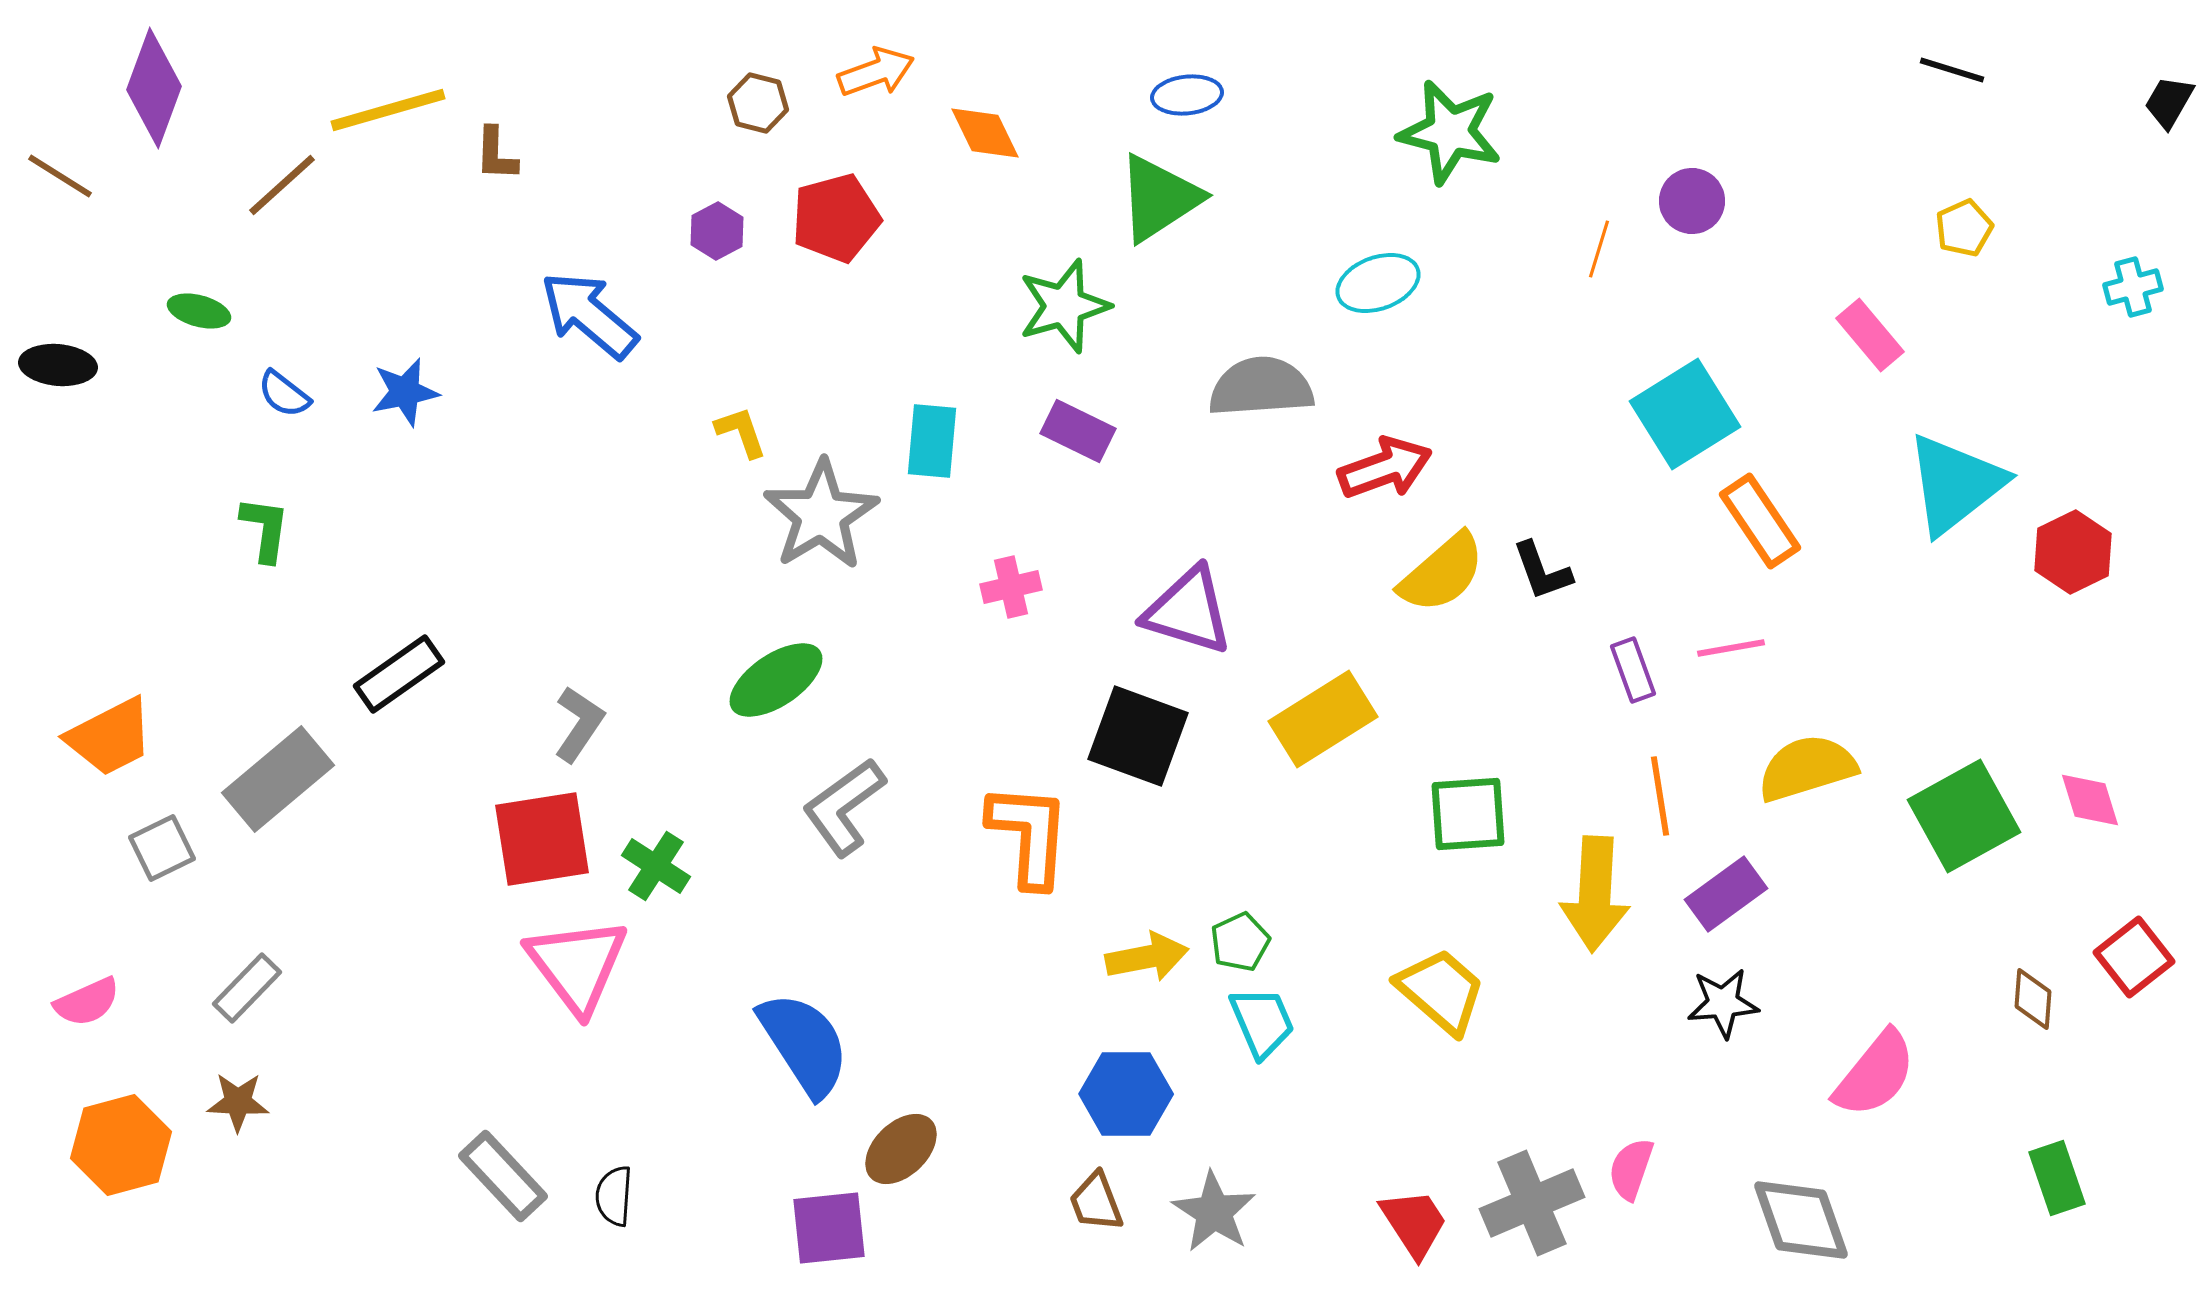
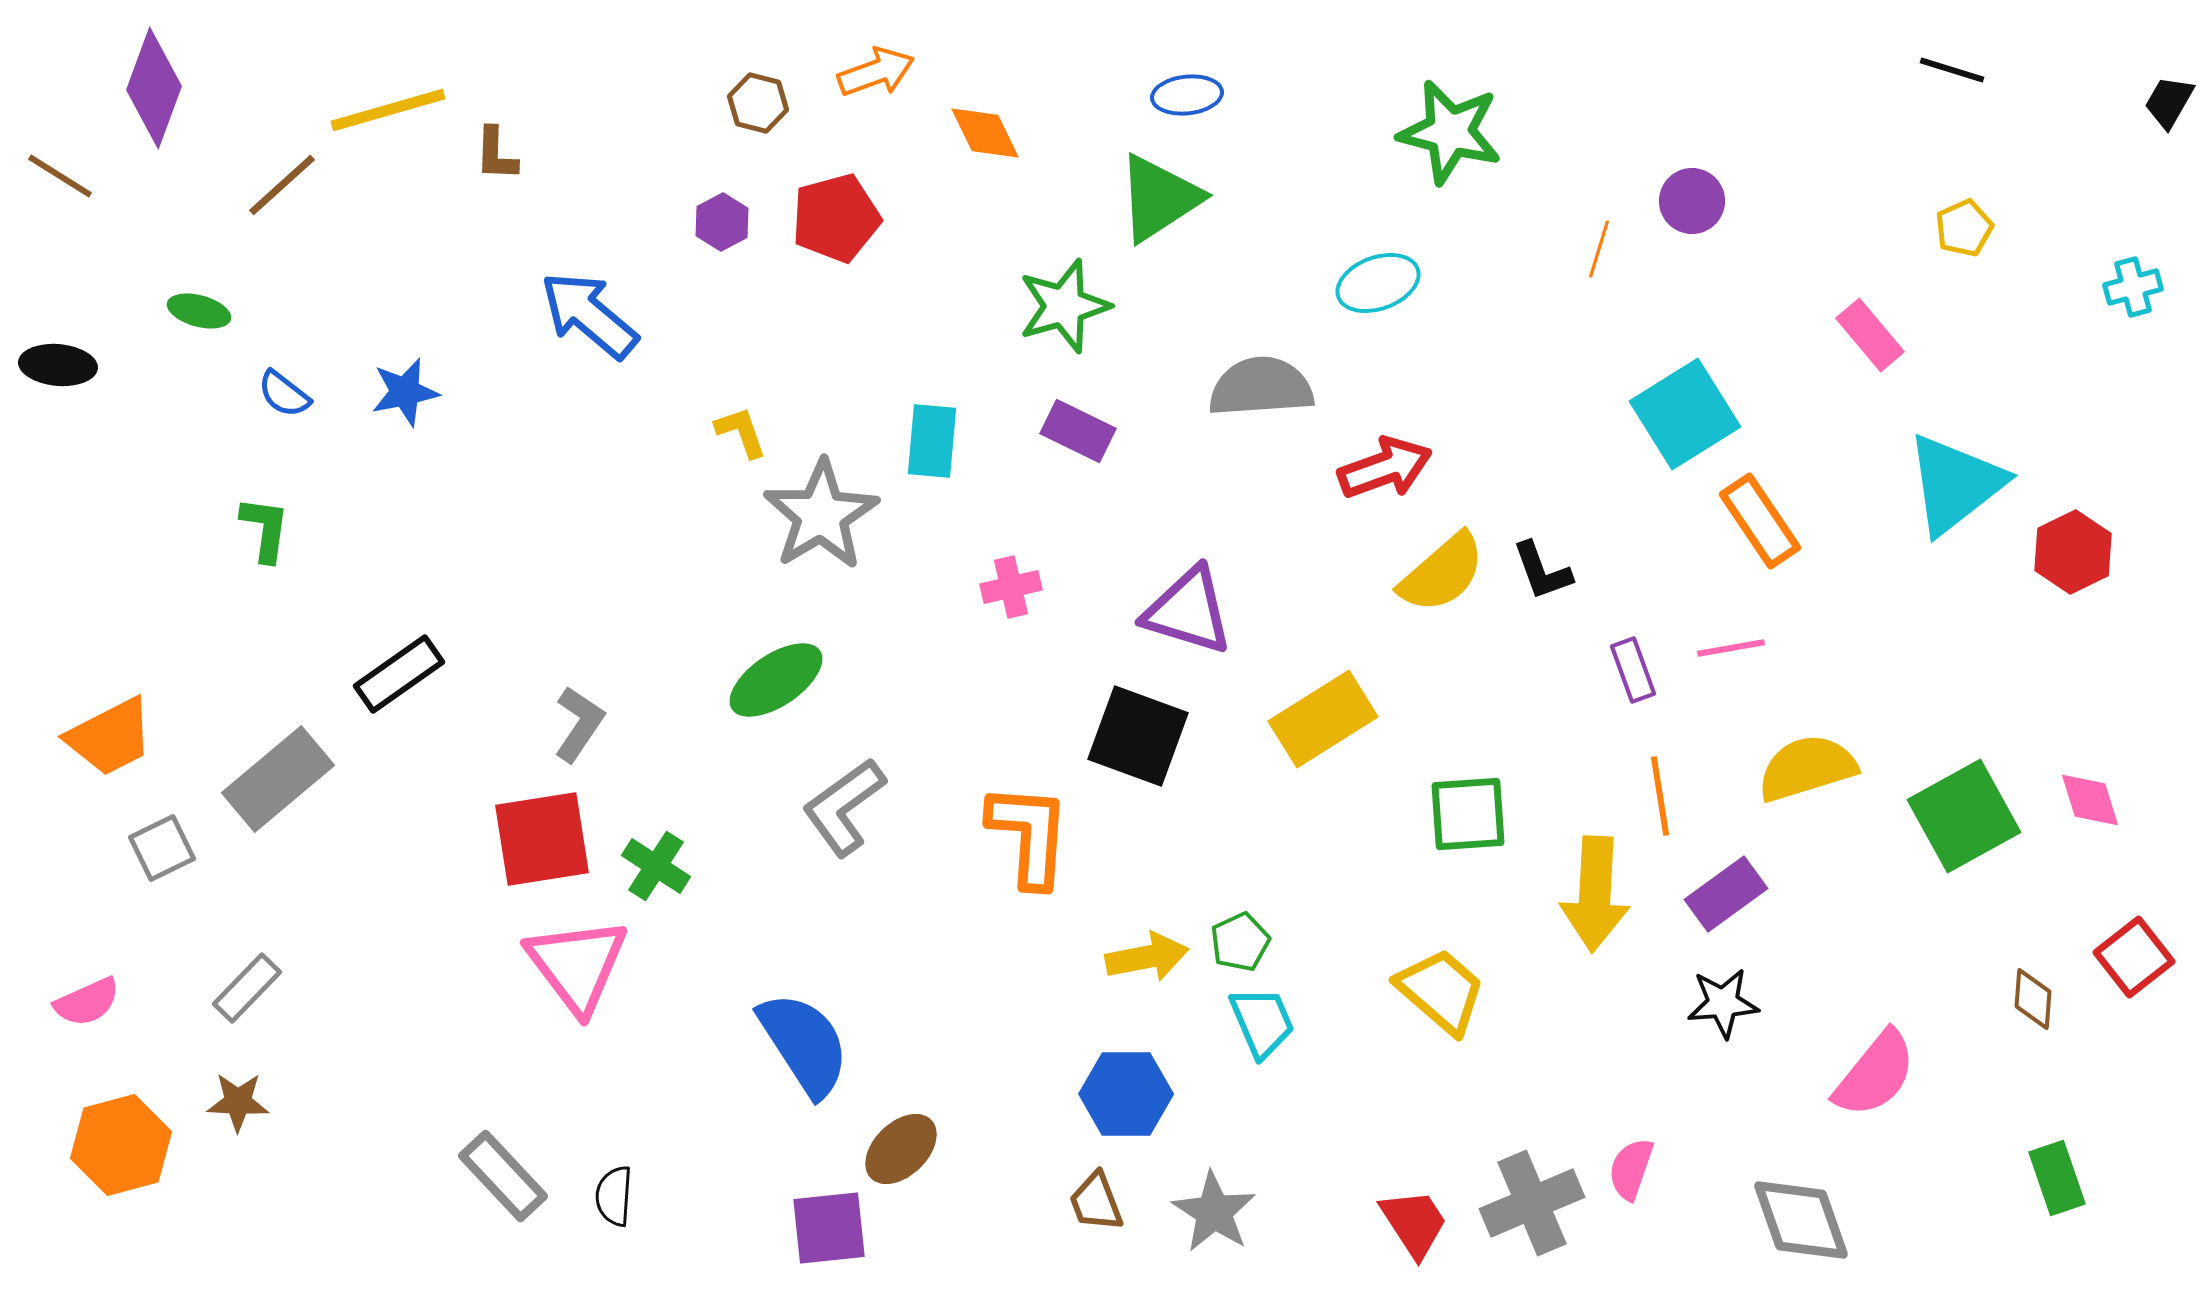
purple hexagon at (717, 231): moved 5 px right, 9 px up
